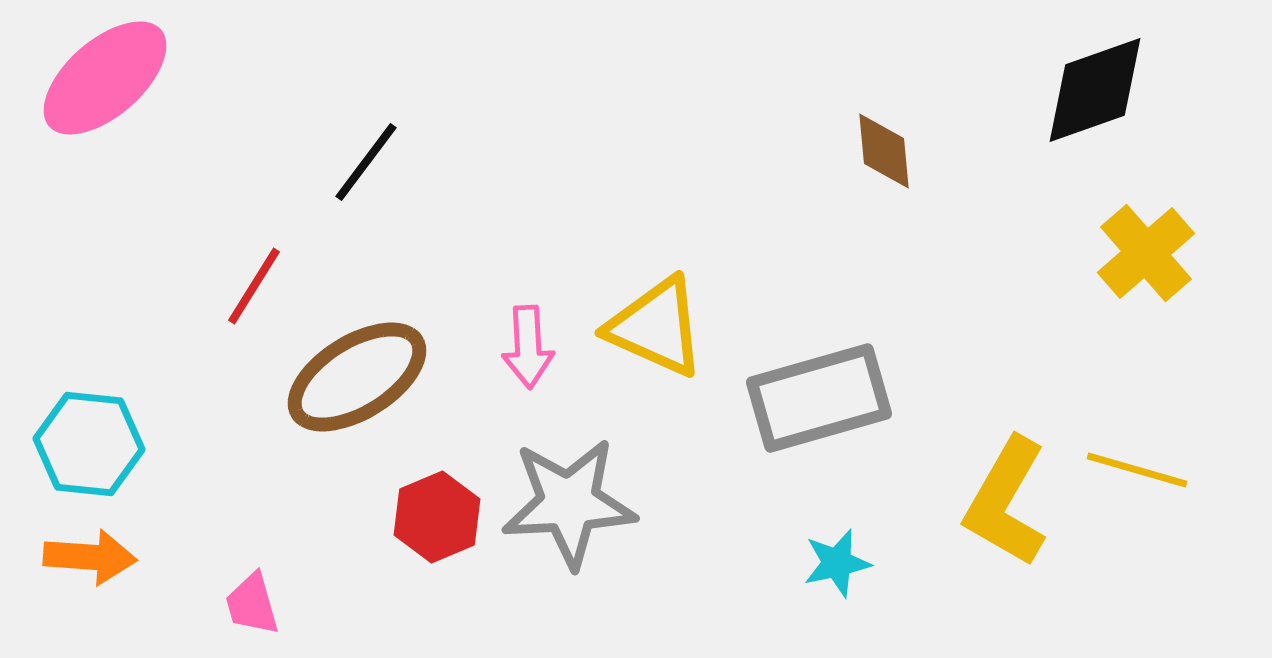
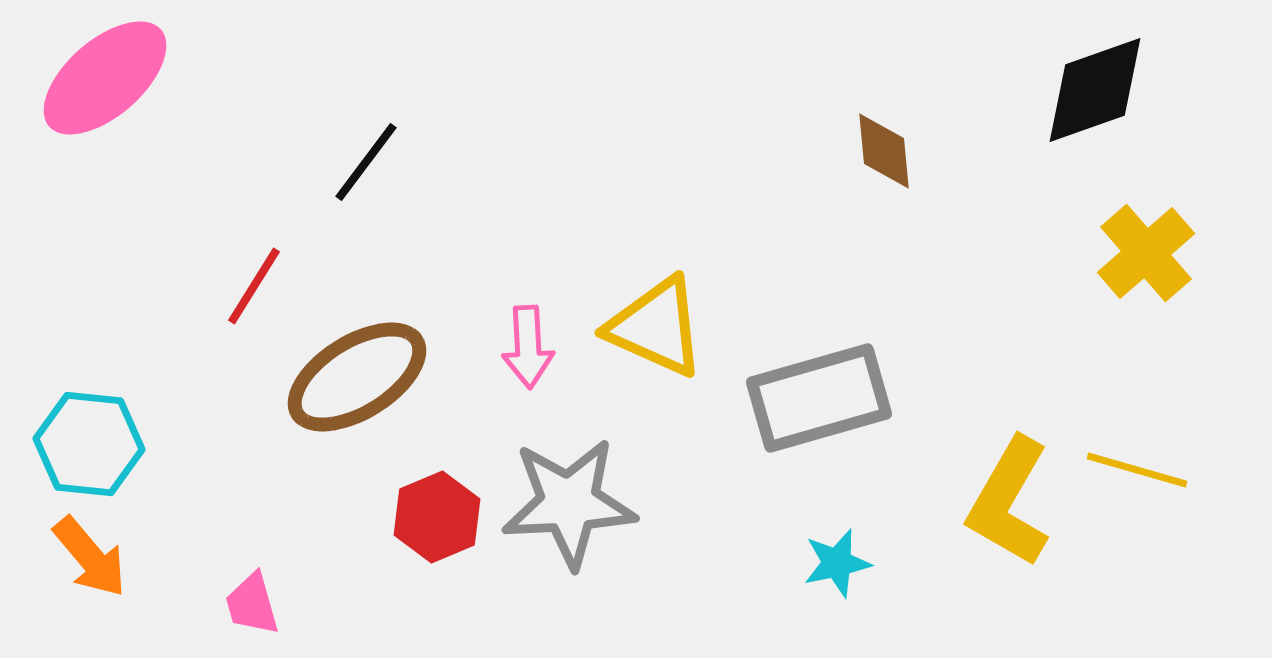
yellow L-shape: moved 3 px right
orange arrow: rotated 46 degrees clockwise
